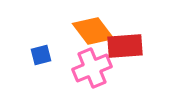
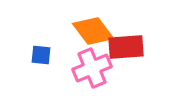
red rectangle: moved 1 px right, 1 px down
blue square: rotated 20 degrees clockwise
